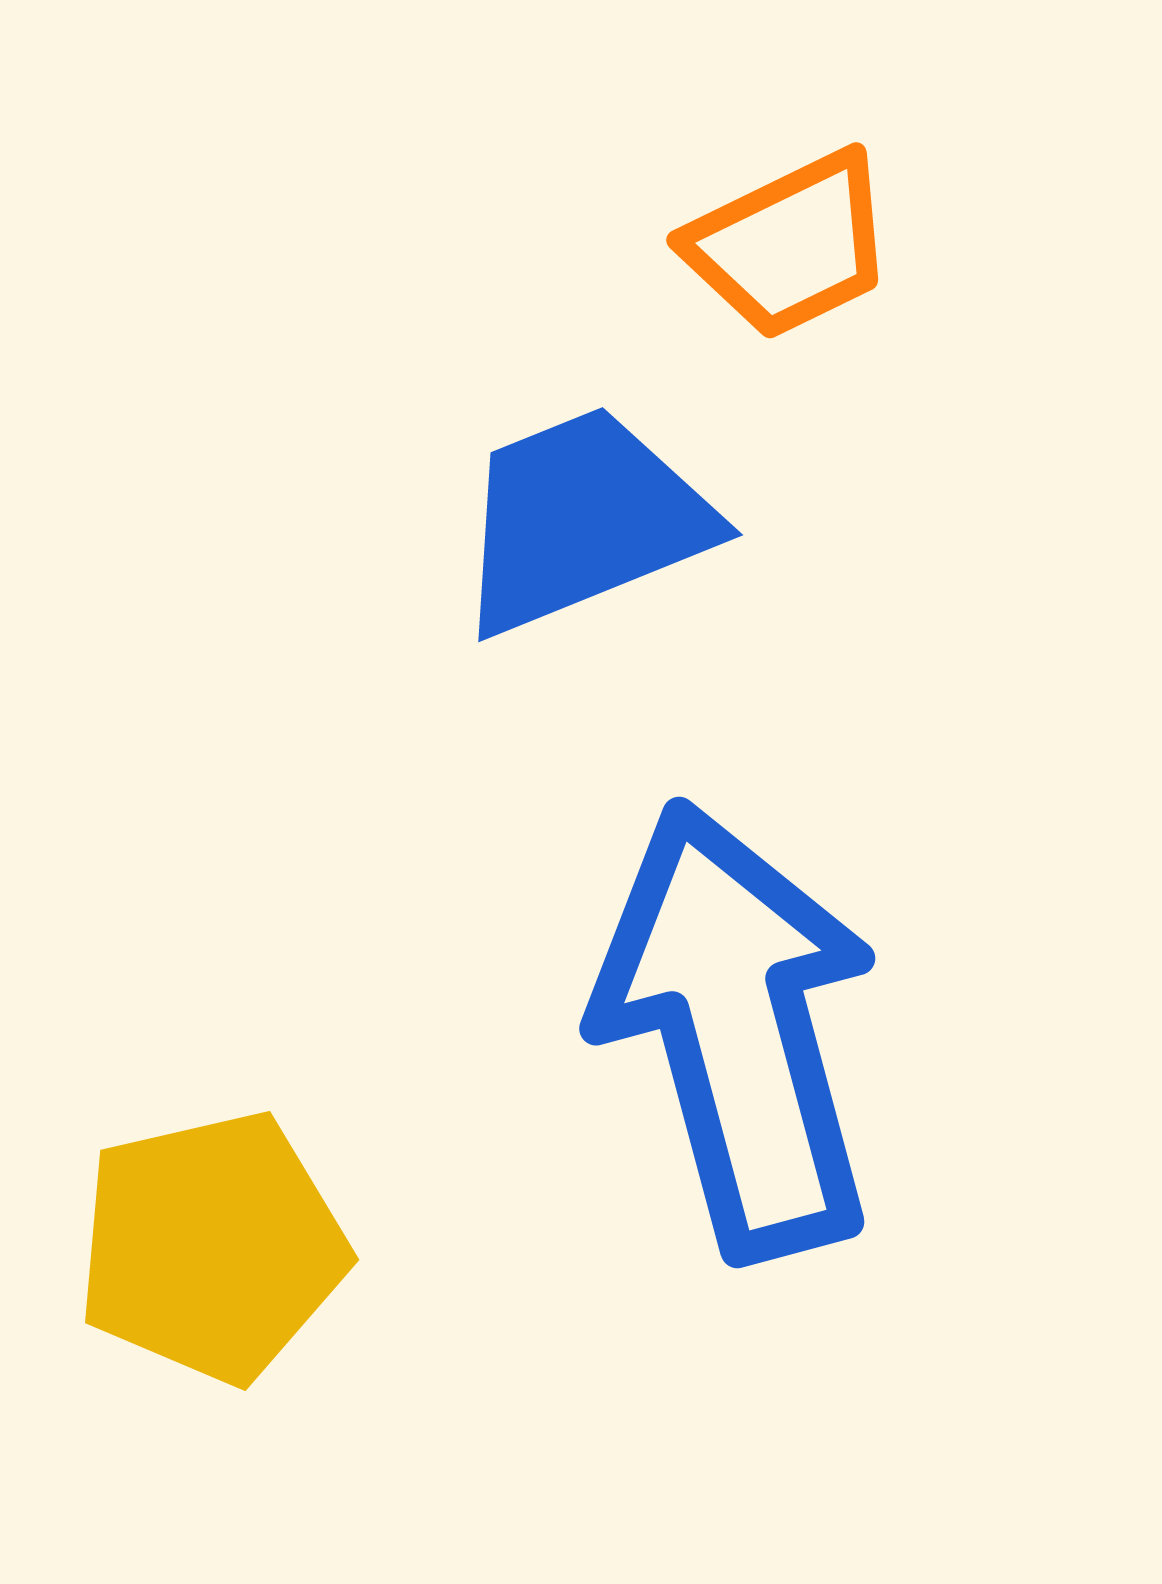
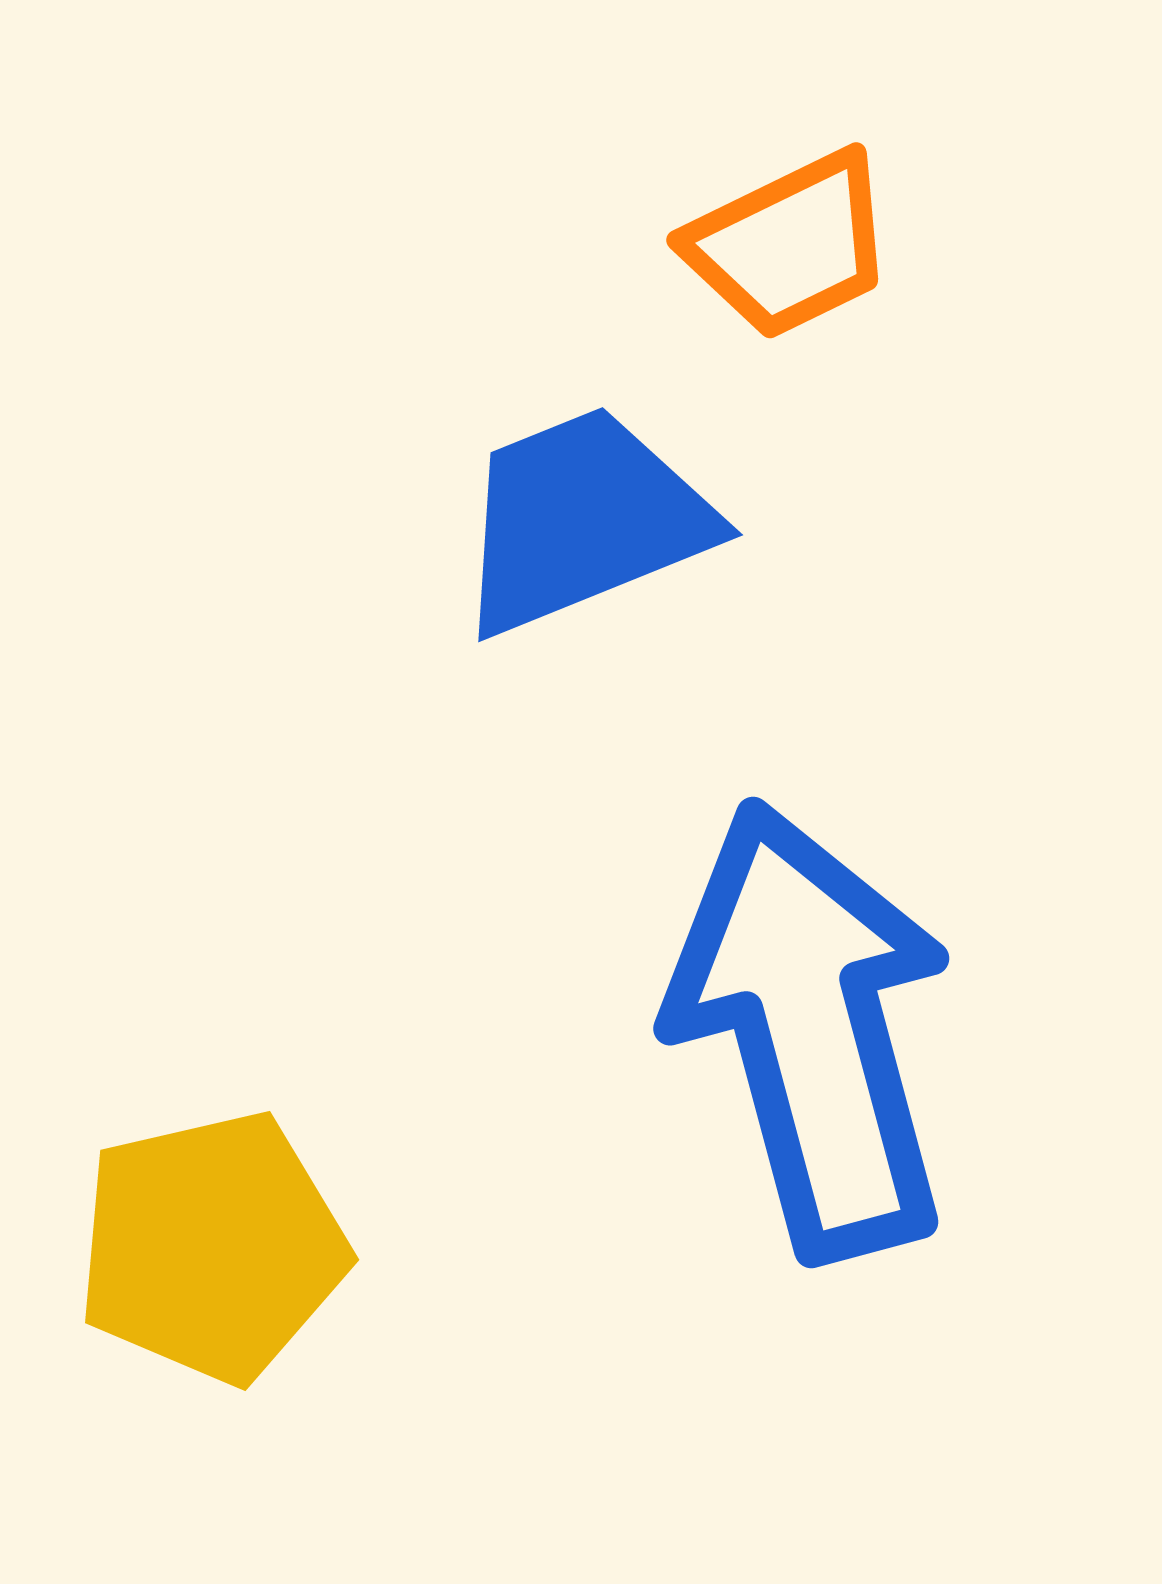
blue arrow: moved 74 px right
